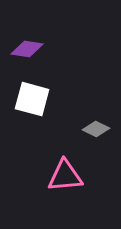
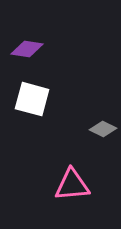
gray diamond: moved 7 px right
pink triangle: moved 7 px right, 9 px down
